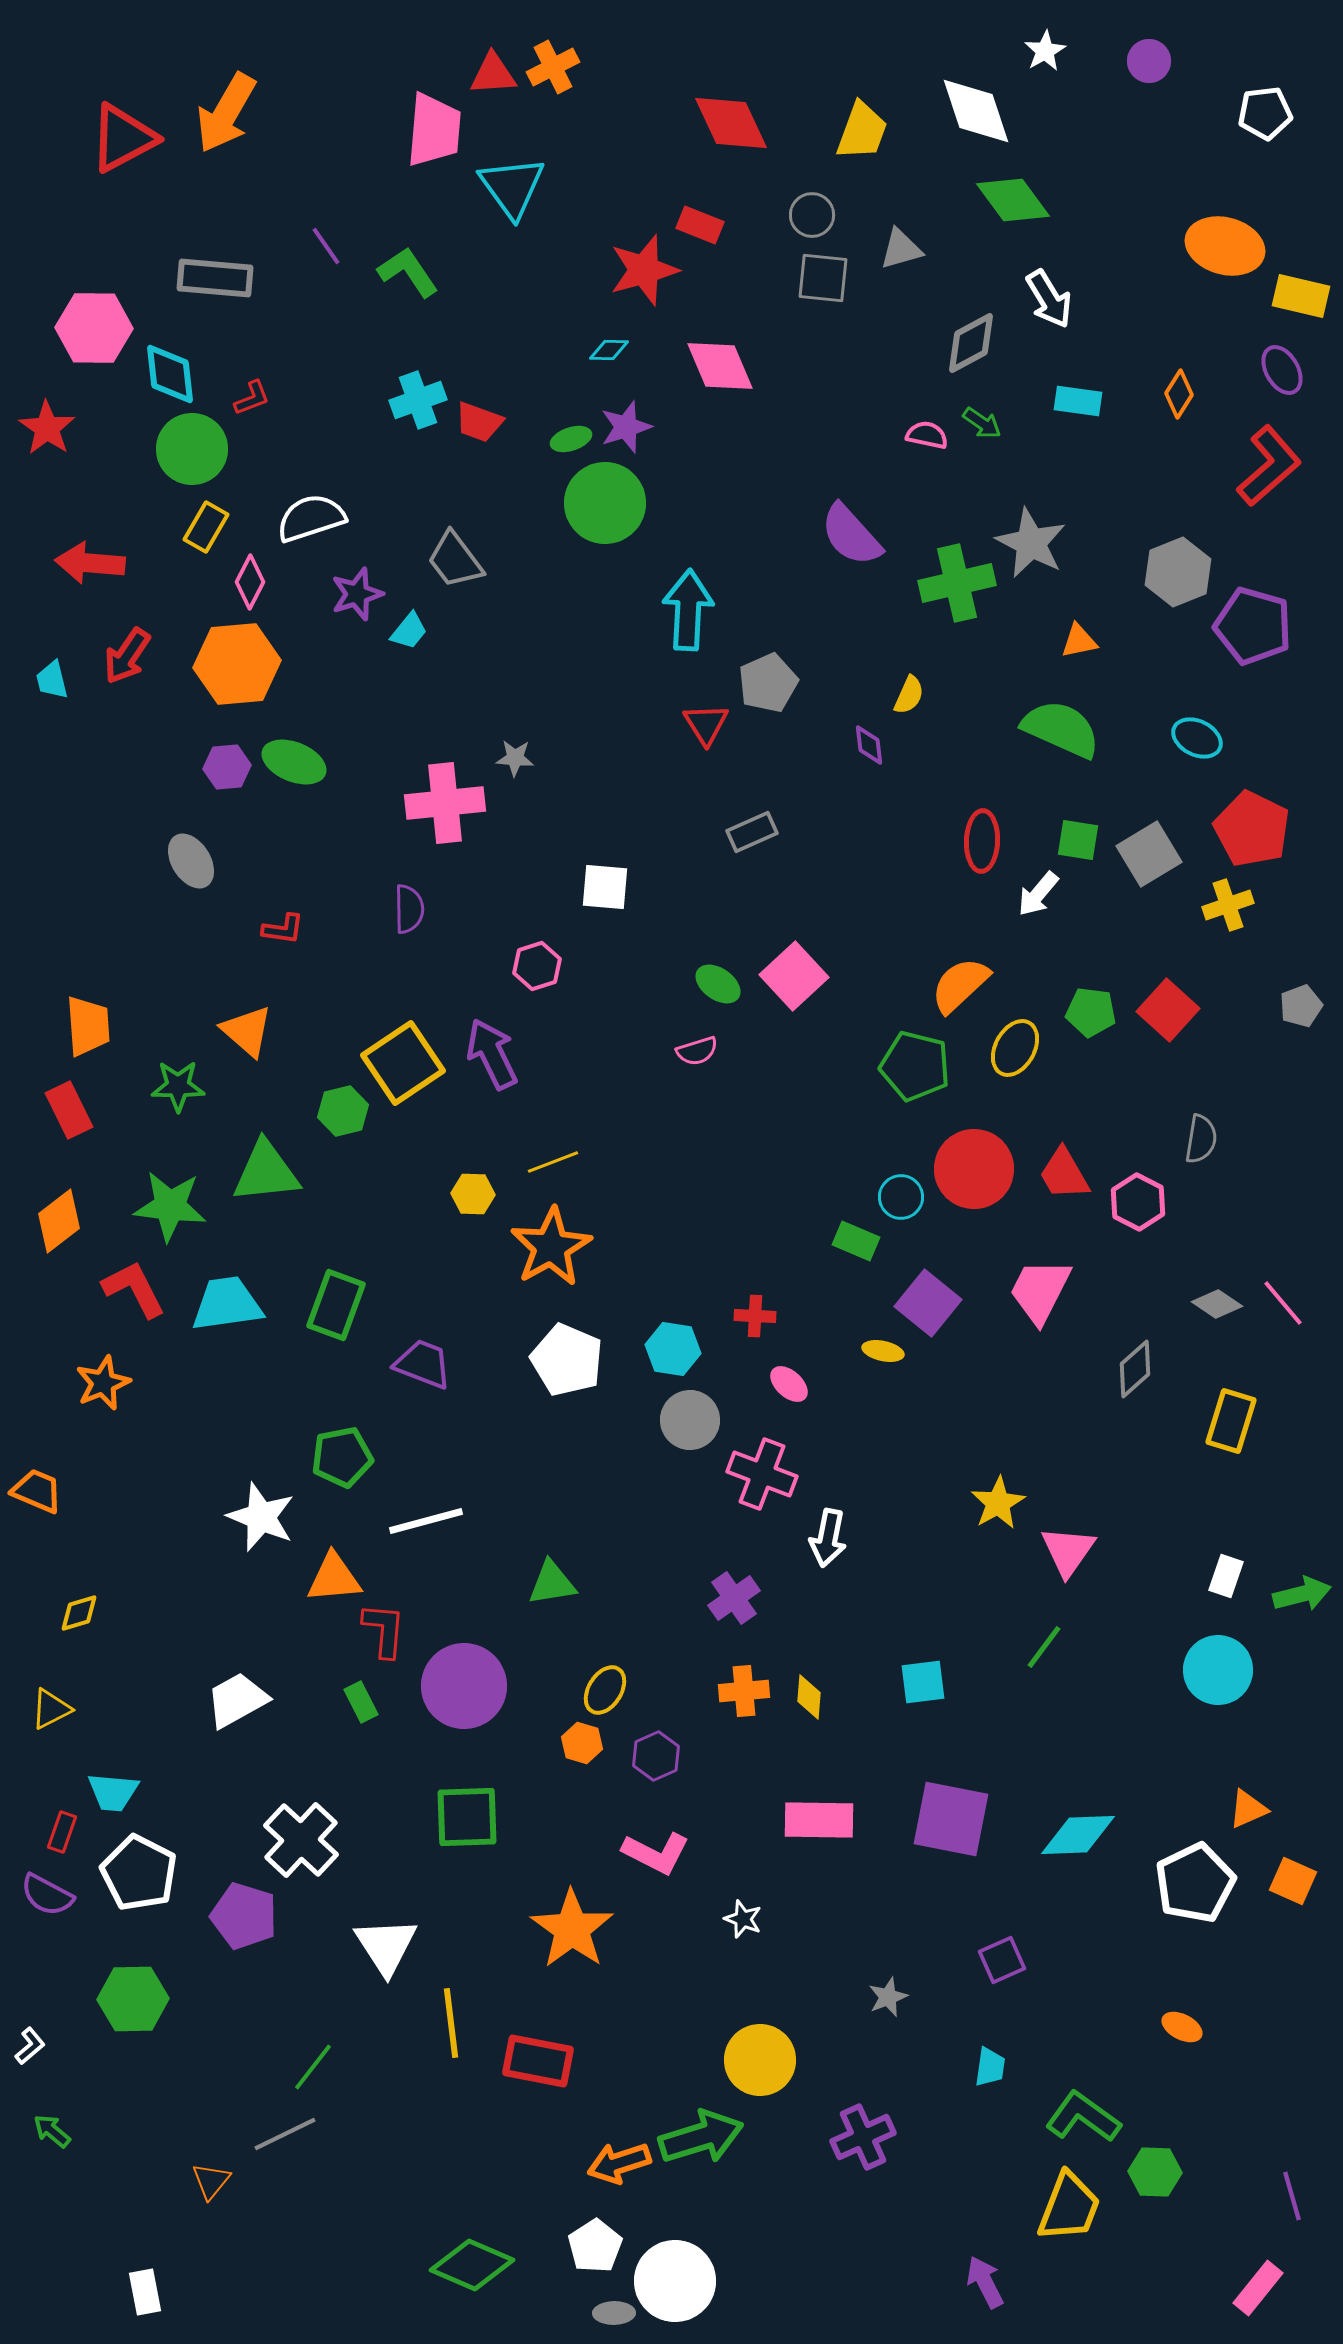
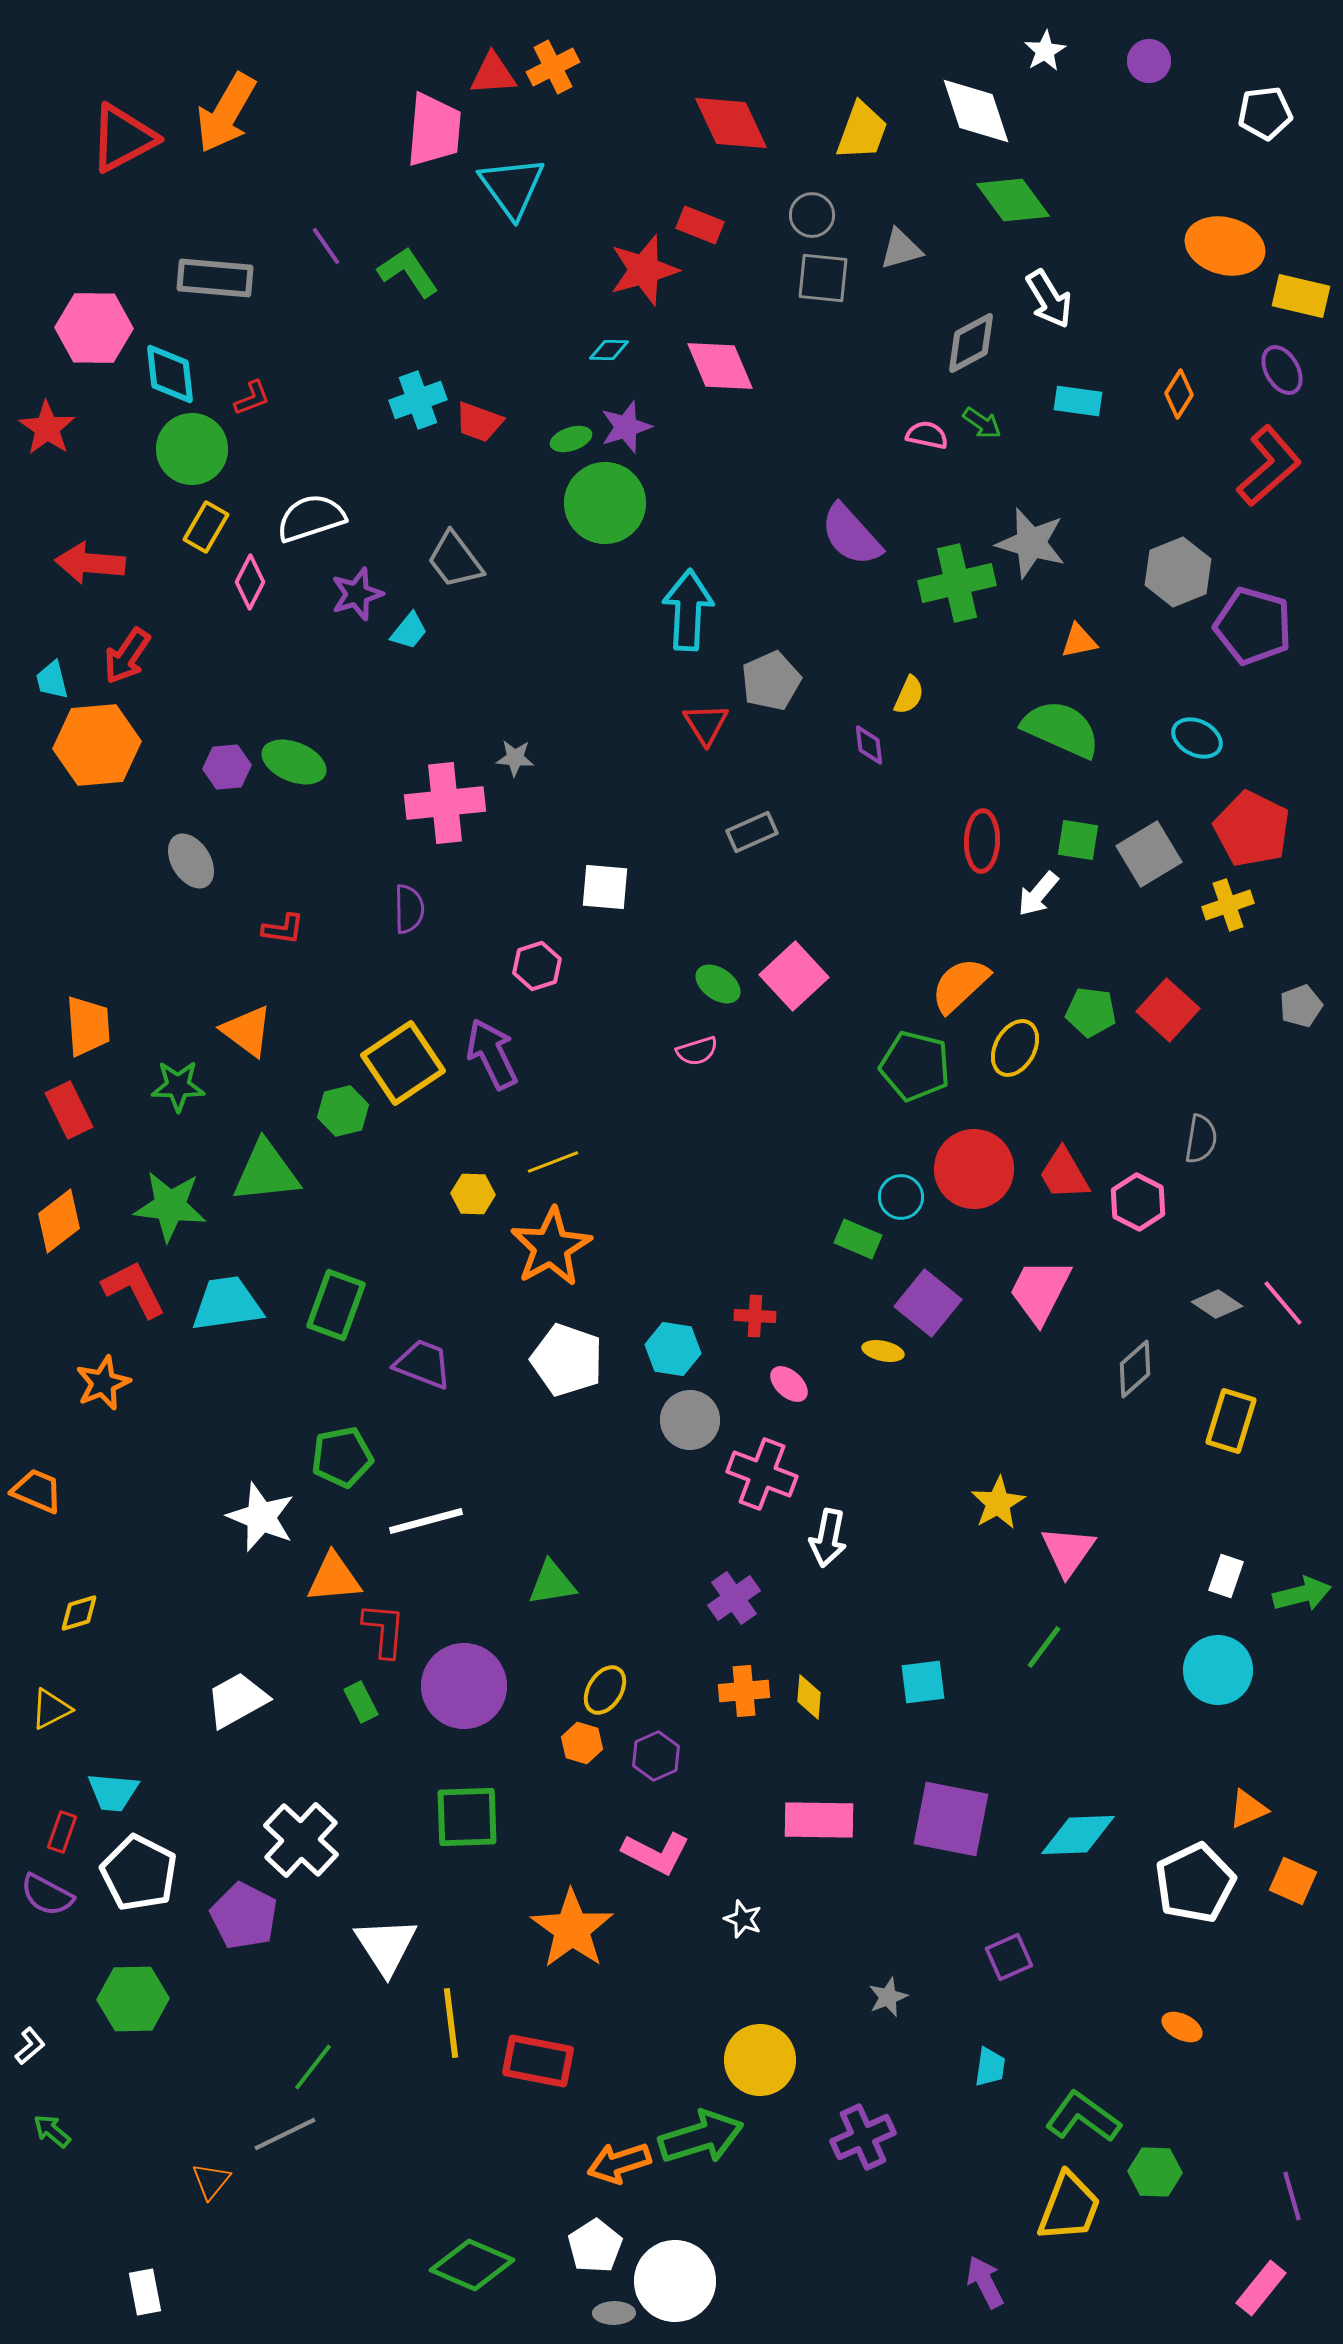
gray star at (1031, 543): rotated 12 degrees counterclockwise
orange hexagon at (237, 664): moved 140 px left, 81 px down
gray pentagon at (768, 683): moved 3 px right, 2 px up
orange triangle at (247, 1031): rotated 4 degrees counterclockwise
green rectangle at (856, 1241): moved 2 px right, 2 px up
white pentagon at (567, 1360): rotated 4 degrees counterclockwise
purple pentagon at (244, 1916): rotated 10 degrees clockwise
purple square at (1002, 1960): moved 7 px right, 3 px up
pink rectangle at (1258, 2288): moved 3 px right
